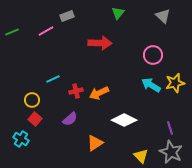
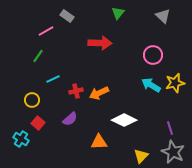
gray rectangle: rotated 56 degrees clockwise
green line: moved 26 px right, 24 px down; rotated 32 degrees counterclockwise
red square: moved 3 px right, 4 px down
orange triangle: moved 4 px right, 1 px up; rotated 30 degrees clockwise
gray star: moved 2 px right
yellow triangle: rotated 28 degrees clockwise
